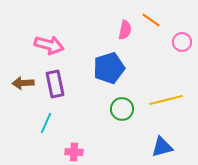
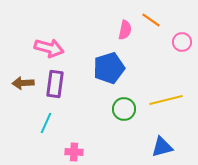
pink arrow: moved 3 px down
purple rectangle: rotated 20 degrees clockwise
green circle: moved 2 px right
